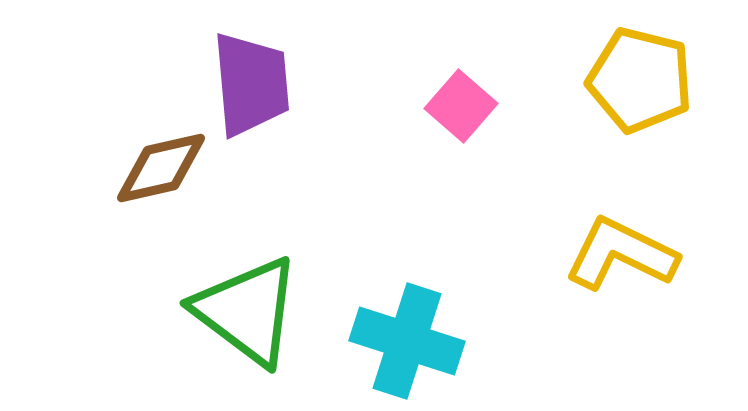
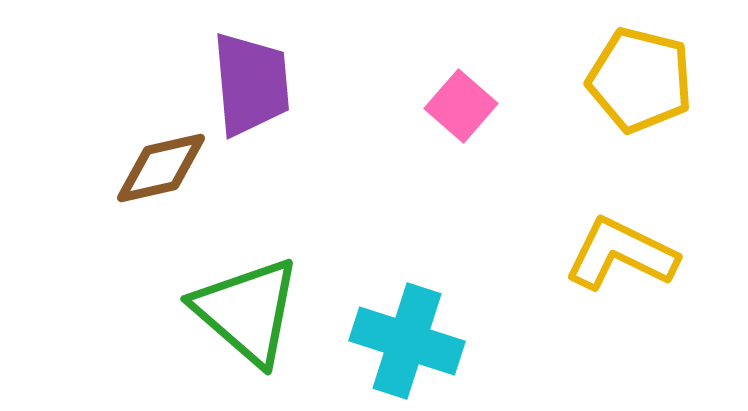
green triangle: rotated 4 degrees clockwise
